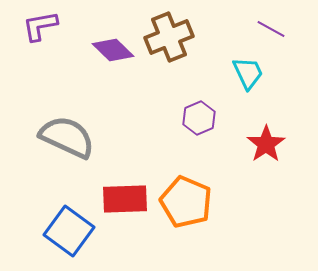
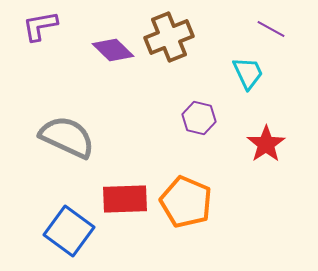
purple hexagon: rotated 24 degrees counterclockwise
